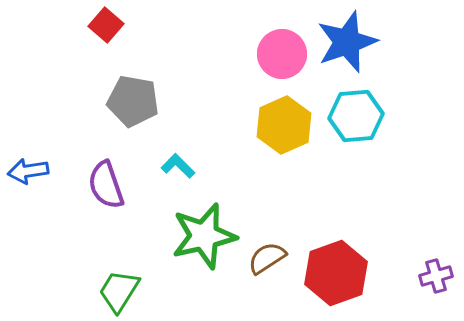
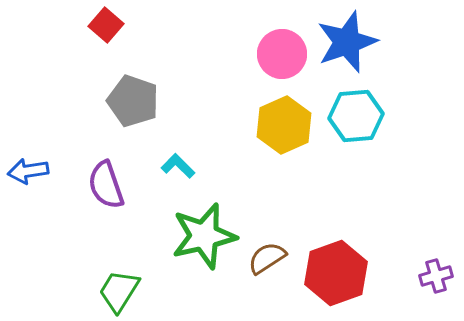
gray pentagon: rotated 9 degrees clockwise
